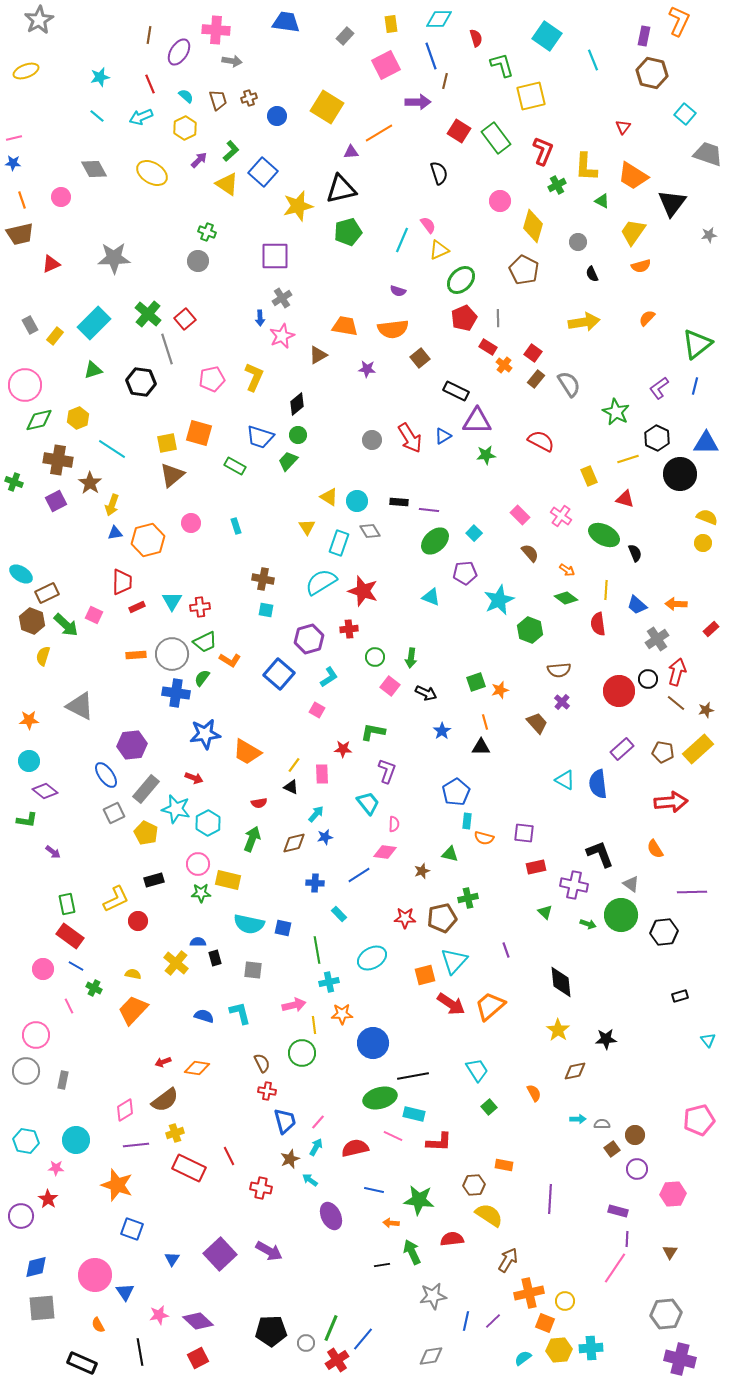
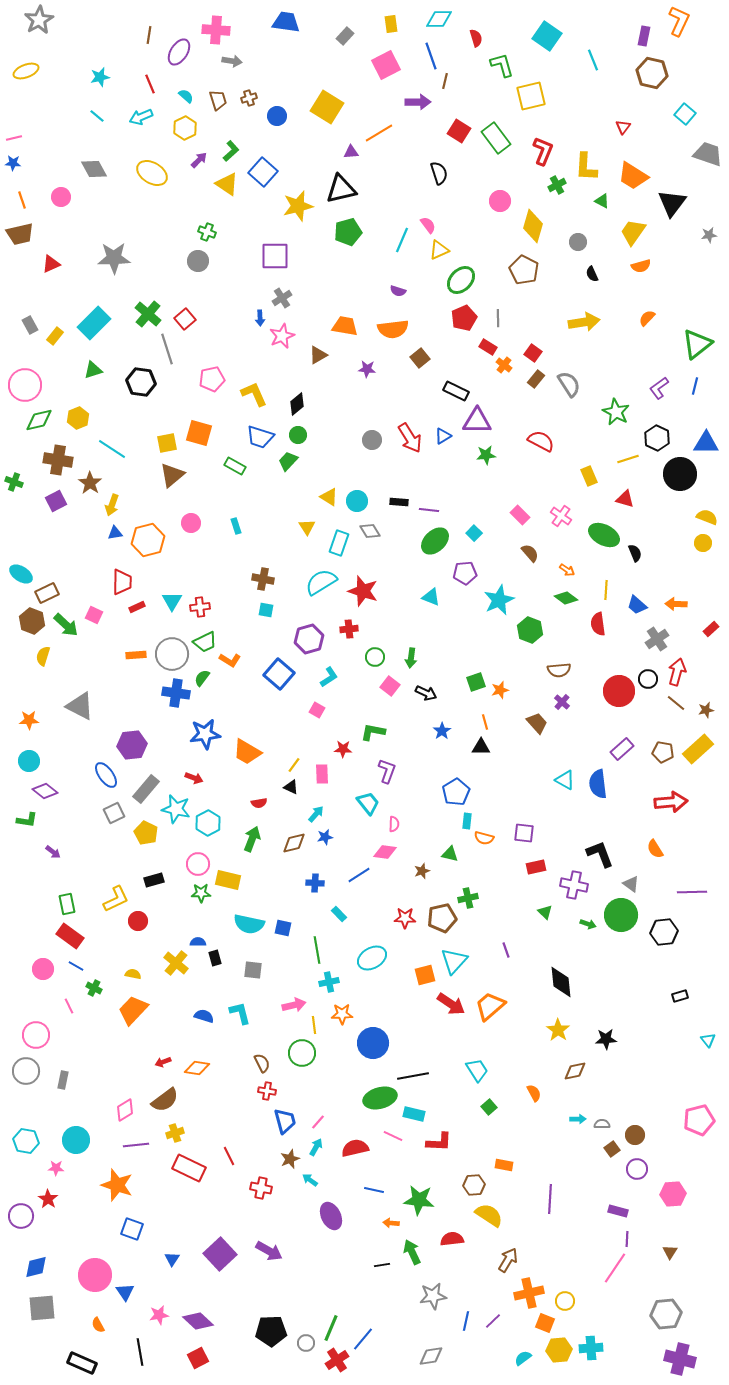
yellow L-shape at (254, 377): moved 17 px down; rotated 48 degrees counterclockwise
